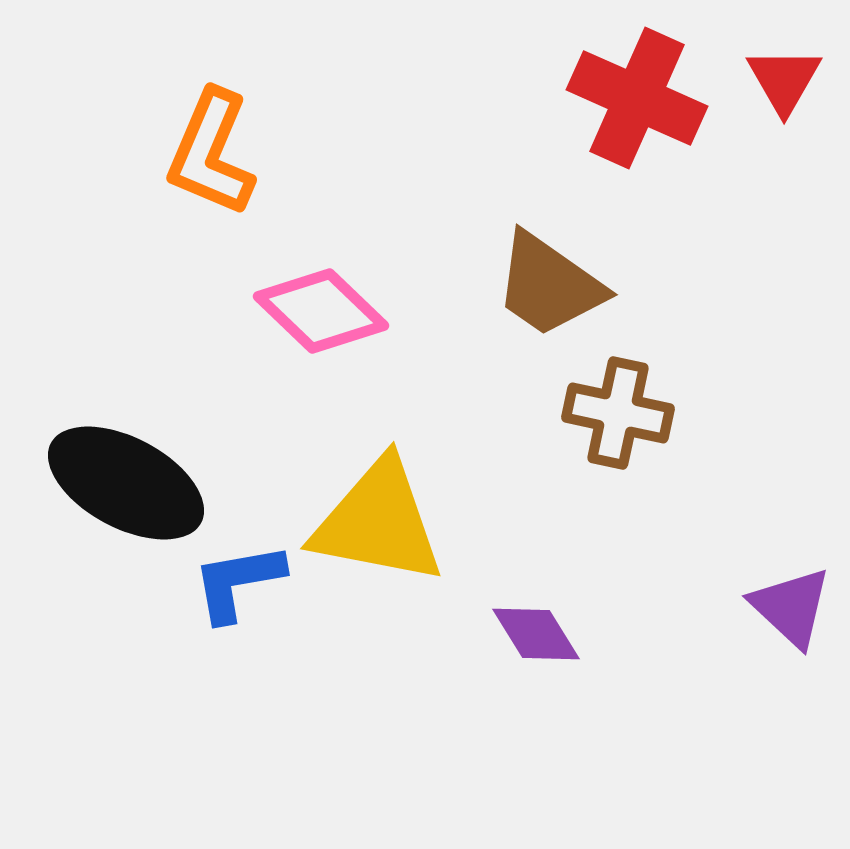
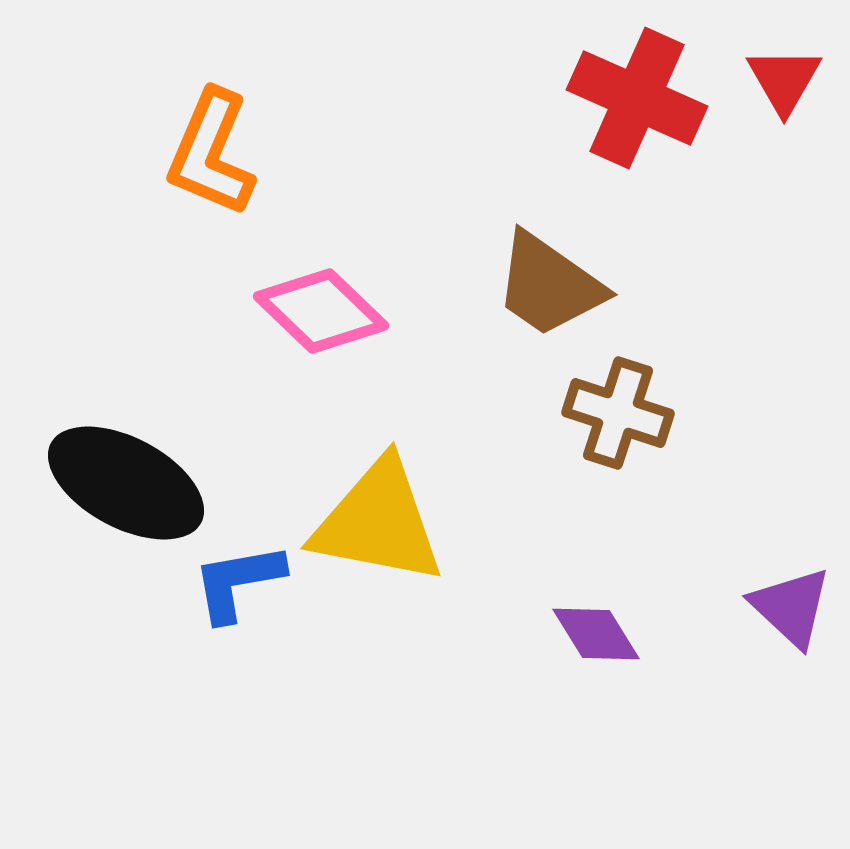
brown cross: rotated 6 degrees clockwise
purple diamond: moved 60 px right
